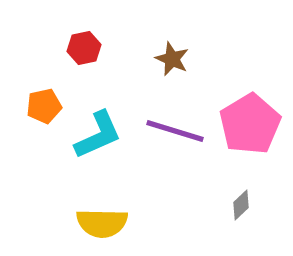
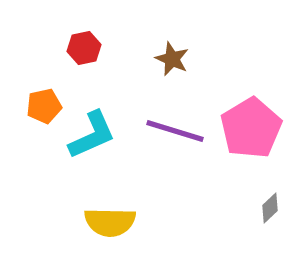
pink pentagon: moved 1 px right, 4 px down
cyan L-shape: moved 6 px left
gray diamond: moved 29 px right, 3 px down
yellow semicircle: moved 8 px right, 1 px up
